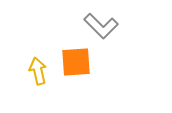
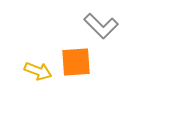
yellow arrow: rotated 124 degrees clockwise
